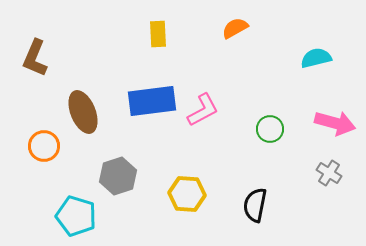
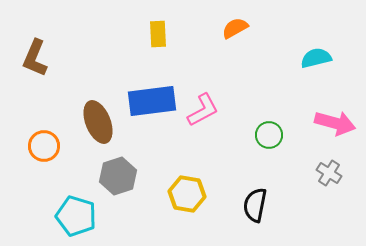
brown ellipse: moved 15 px right, 10 px down
green circle: moved 1 px left, 6 px down
yellow hexagon: rotated 6 degrees clockwise
